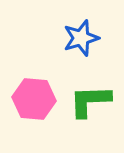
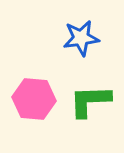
blue star: rotated 9 degrees clockwise
